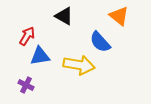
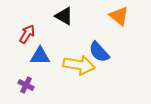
red arrow: moved 2 px up
blue semicircle: moved 1 px left, 10 px down
blue triangle: rotated 10 degrees clockwise
